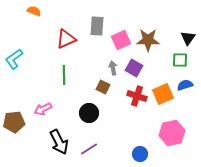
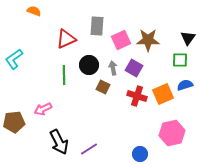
black circle: moved 48 px up
